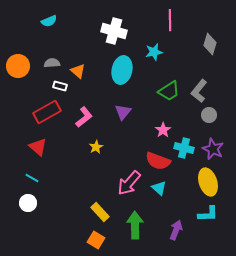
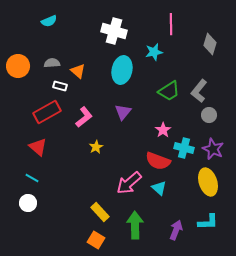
pink line: moved 1 px right, 4 px down
pink arrow: rotated 8 degrees clockwise
cyan L-shape: moved 8 px down
